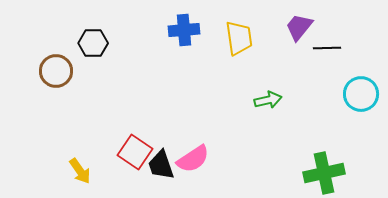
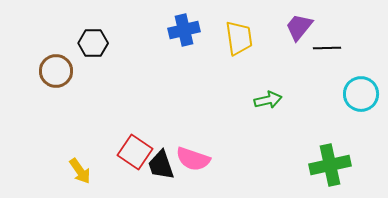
blue cross: rotated 8 degrees counterclockwise
pink semicircle: rotated 52 degrees clockwise
green cross: moved 6 px right, 8 px up
